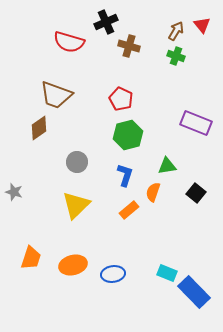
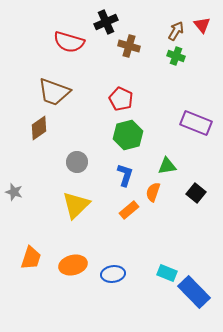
brown trapezoid: moved 2 px left, 3 px up
